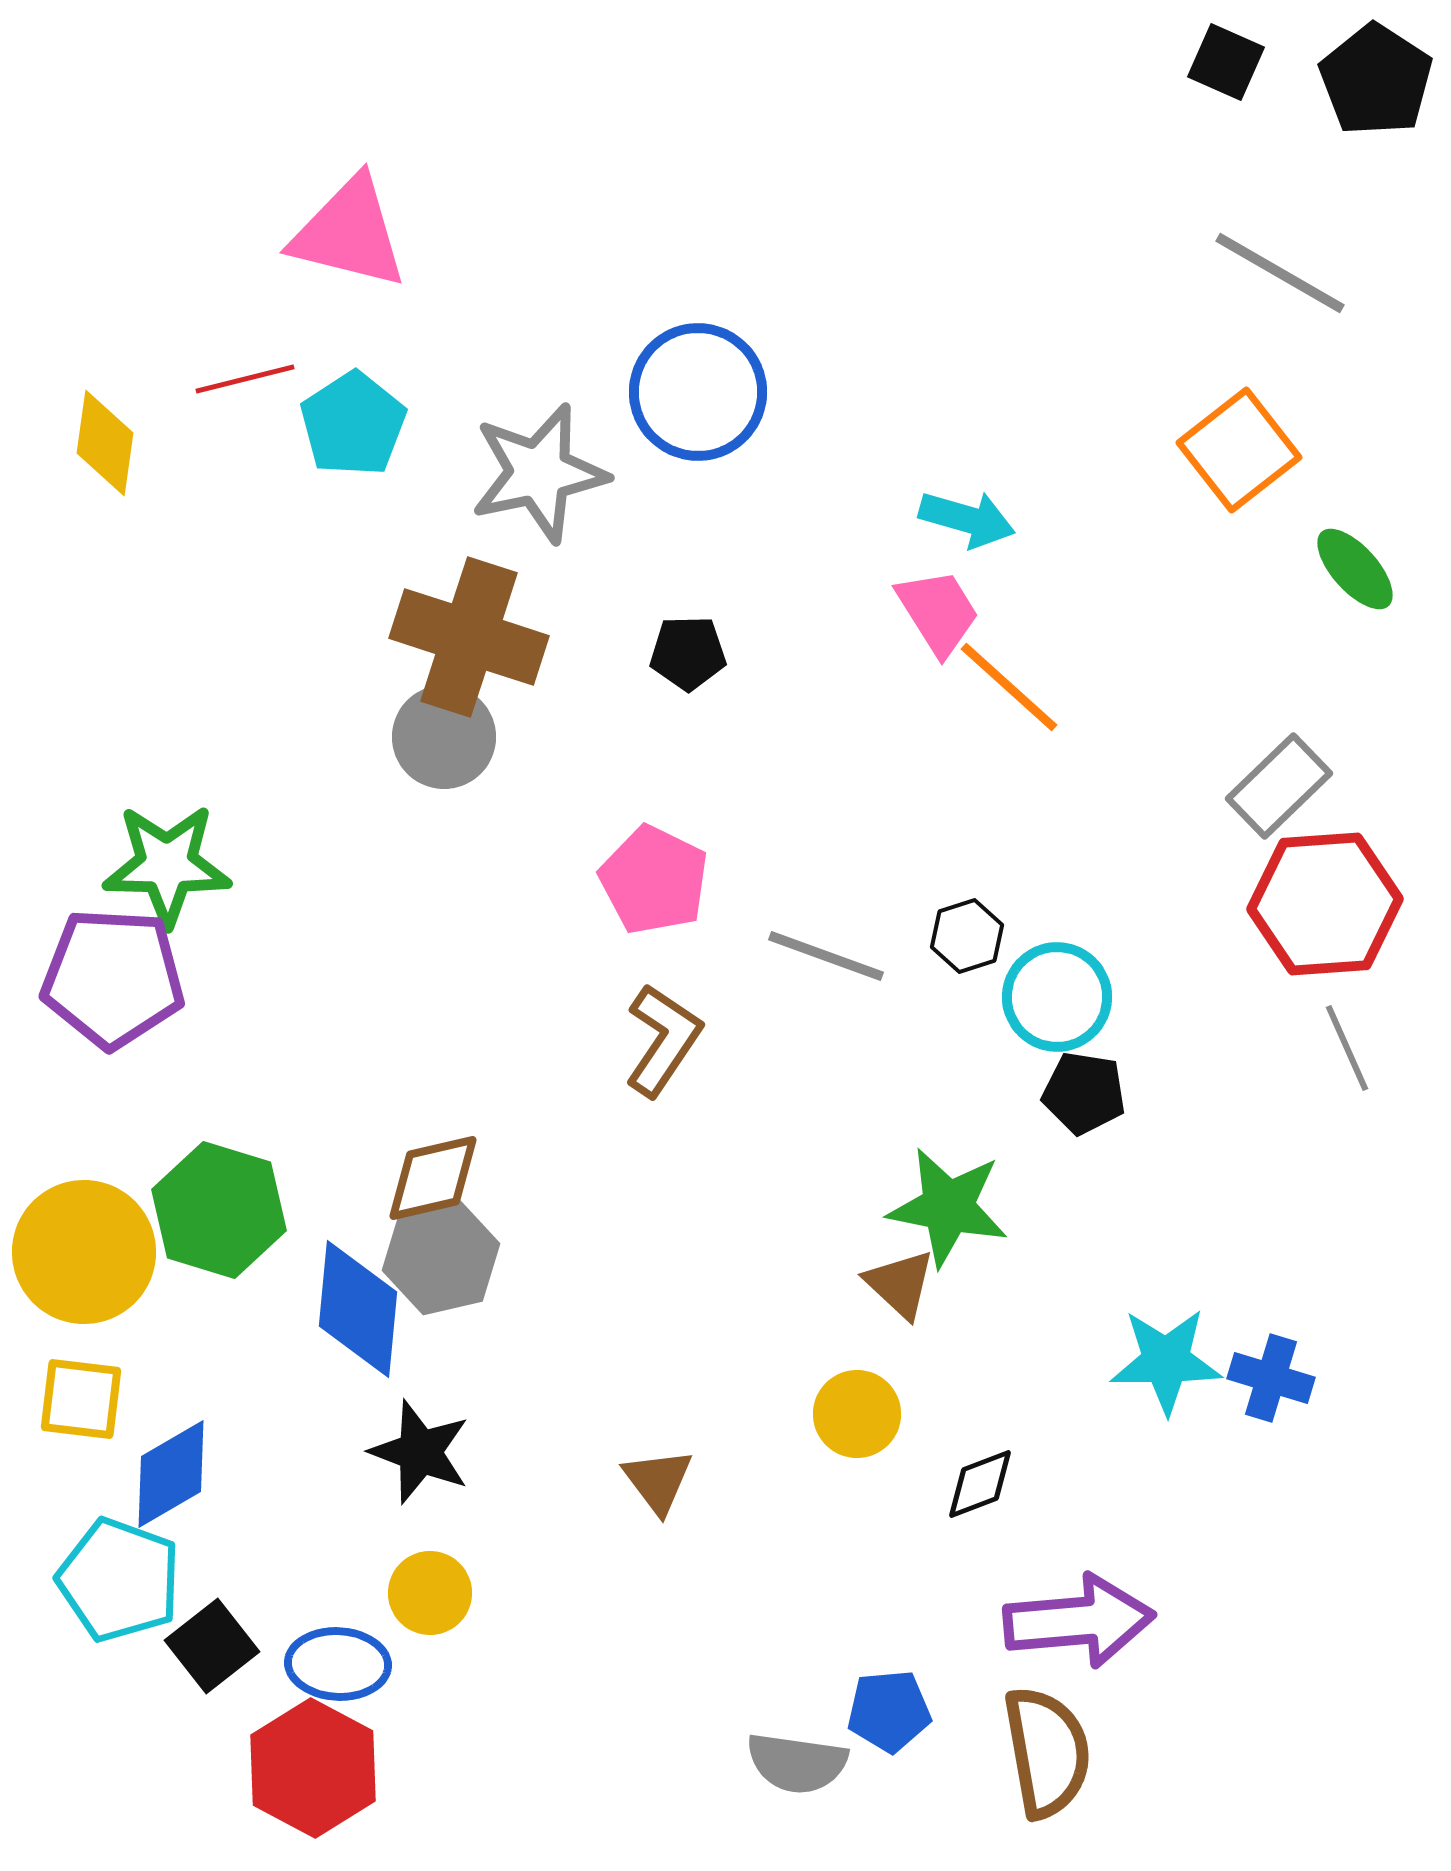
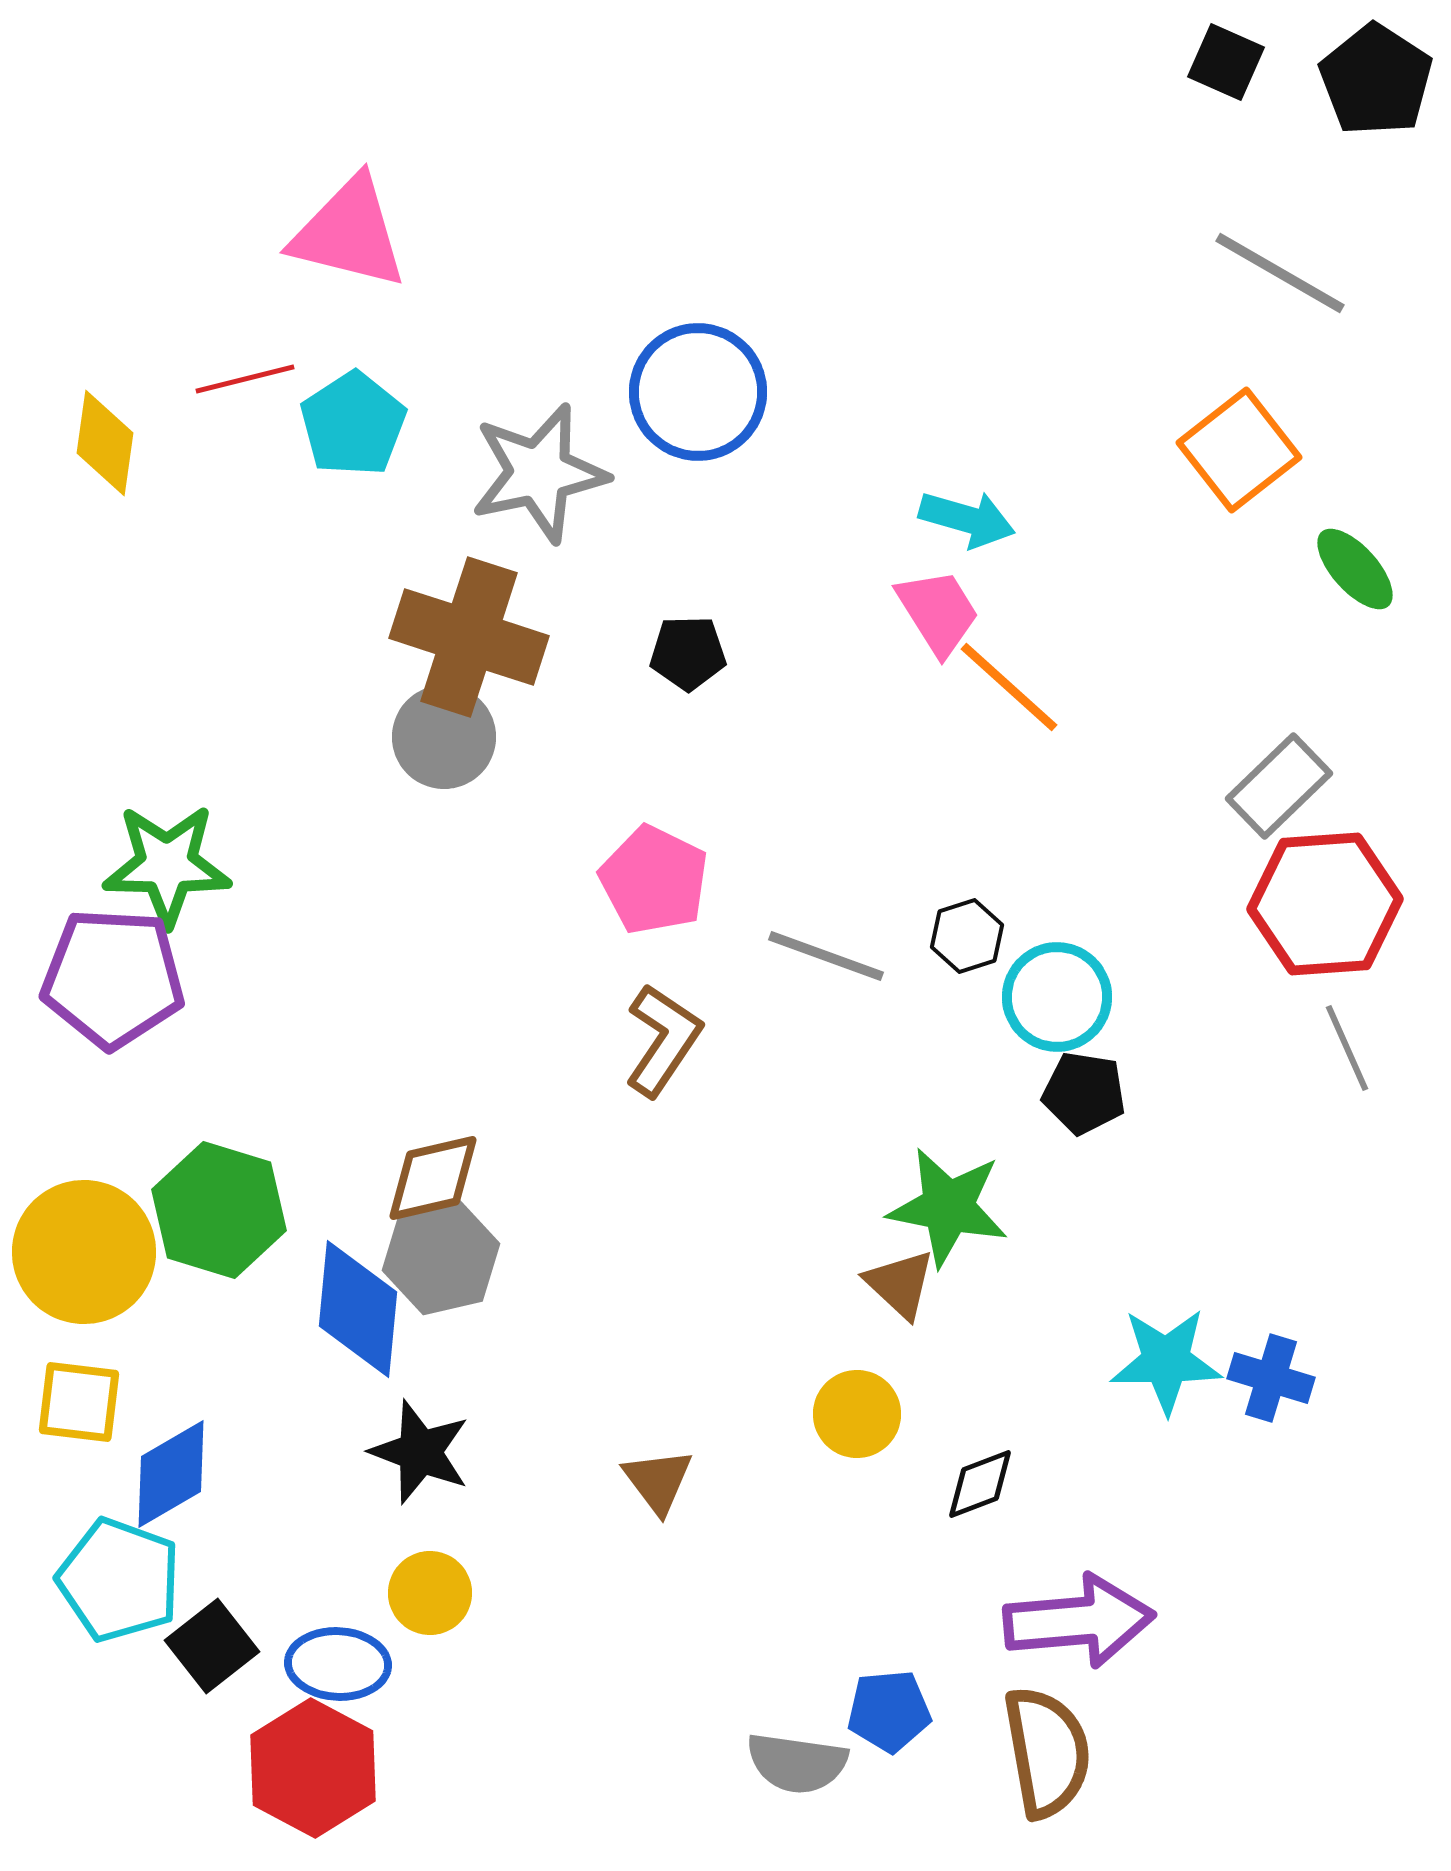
yellow square at (81, 1399): moved 2 px left, 3 px down
